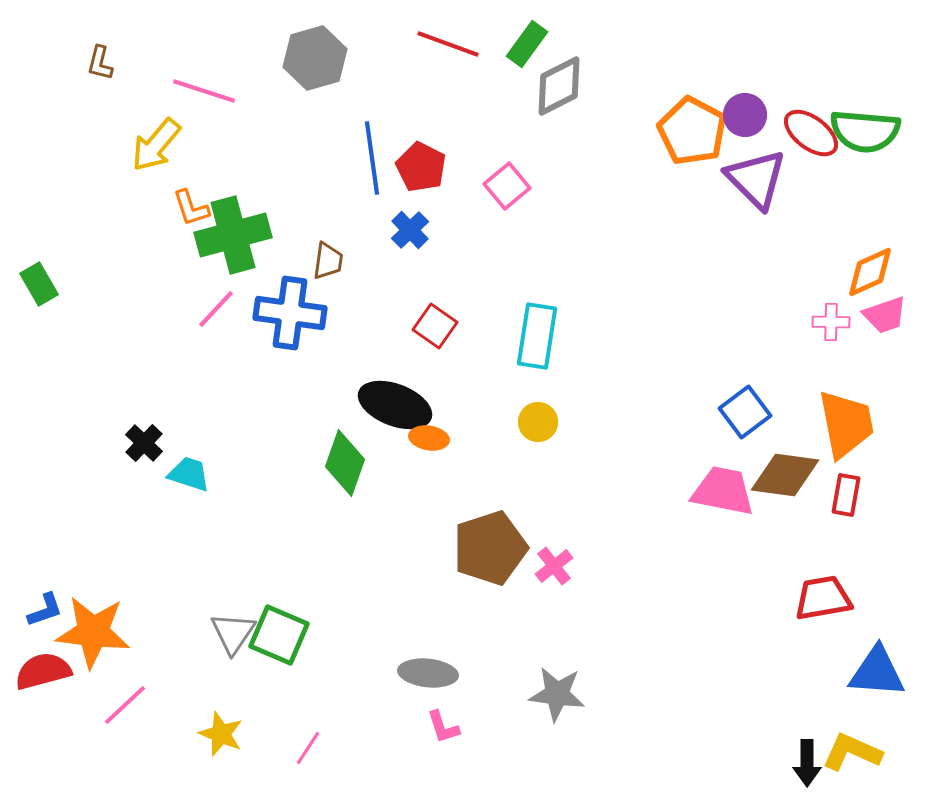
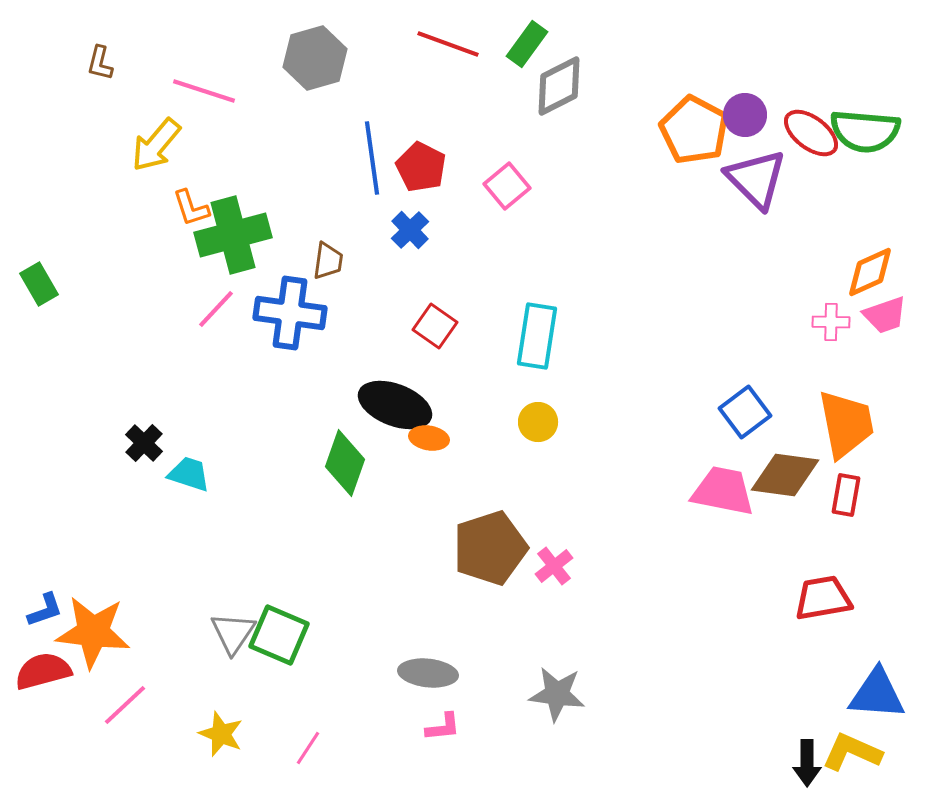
orange pentagon at (692, 131): moved 2 px right, 1 px up
blue triangle at (877, 672): moved 22 px down
pink L-shape at (443, 727): rotated 78 degrees counterclockwise
